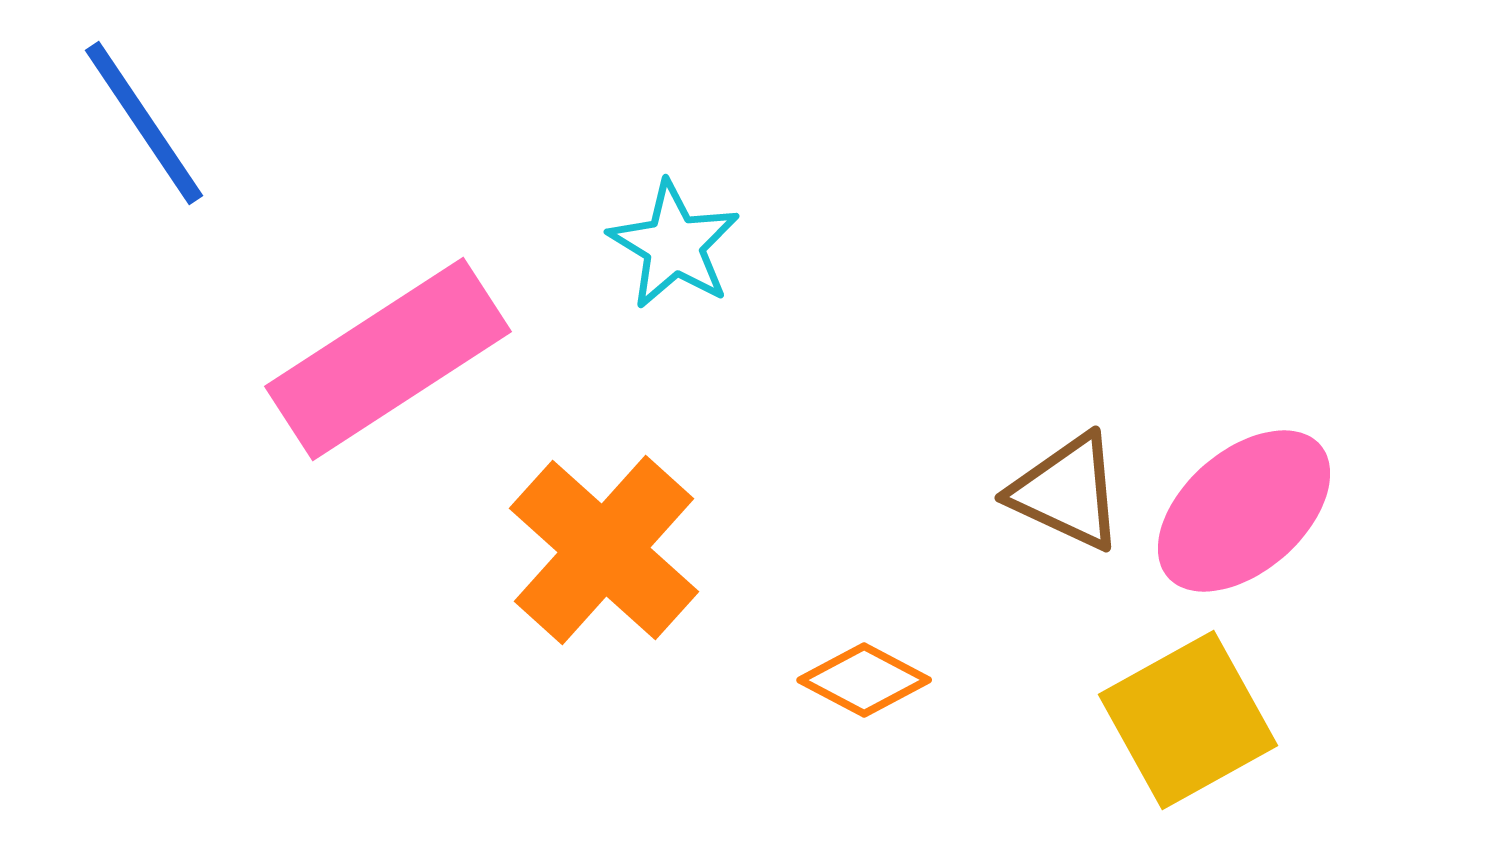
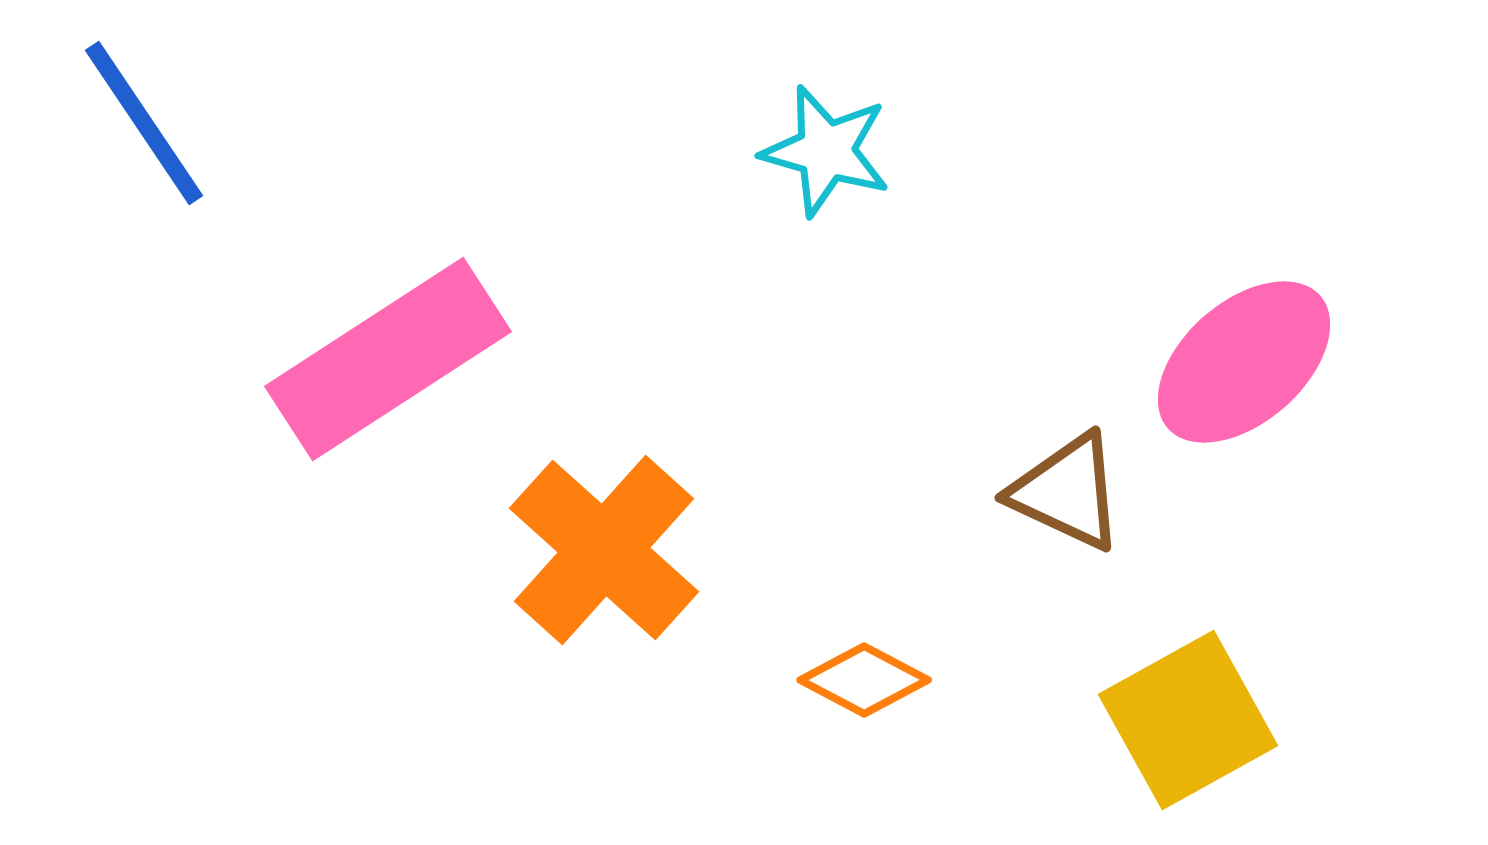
cyan star: moved 152 px right, 94 px up; rotated 15 degrees counterclockwise
pink ellipse: moved 149 px up
